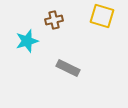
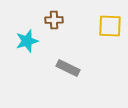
yellow square: moved 8 px right, 10 px down; rotated 15 degrees counterclockwise
brown cross: rotated 12 degrees clockwise
